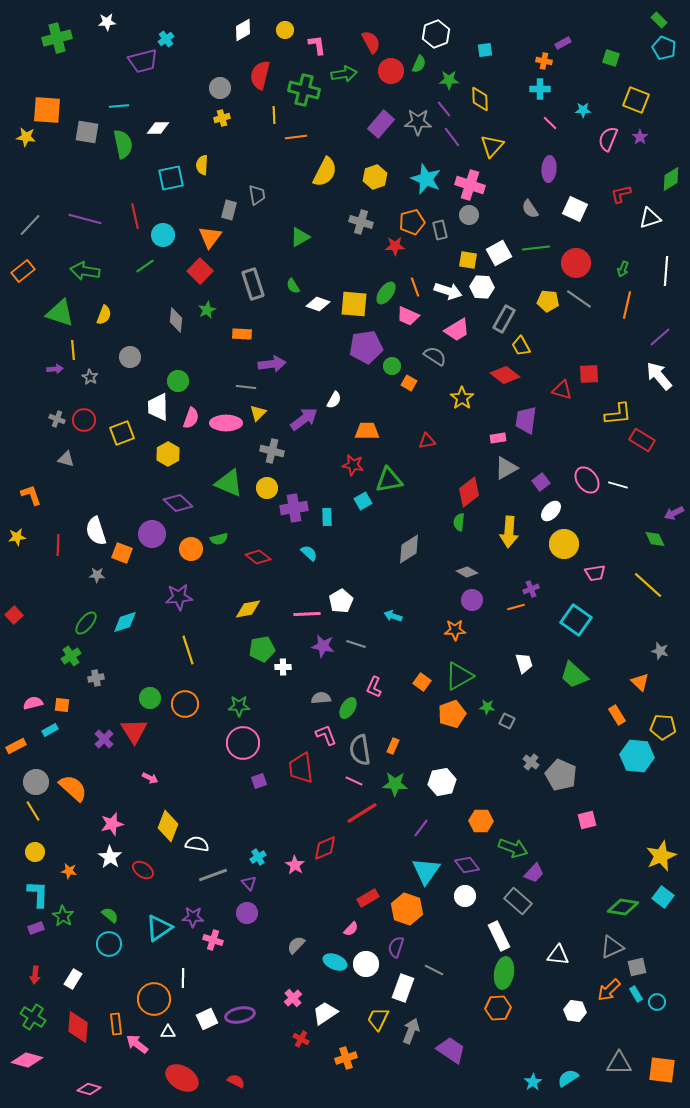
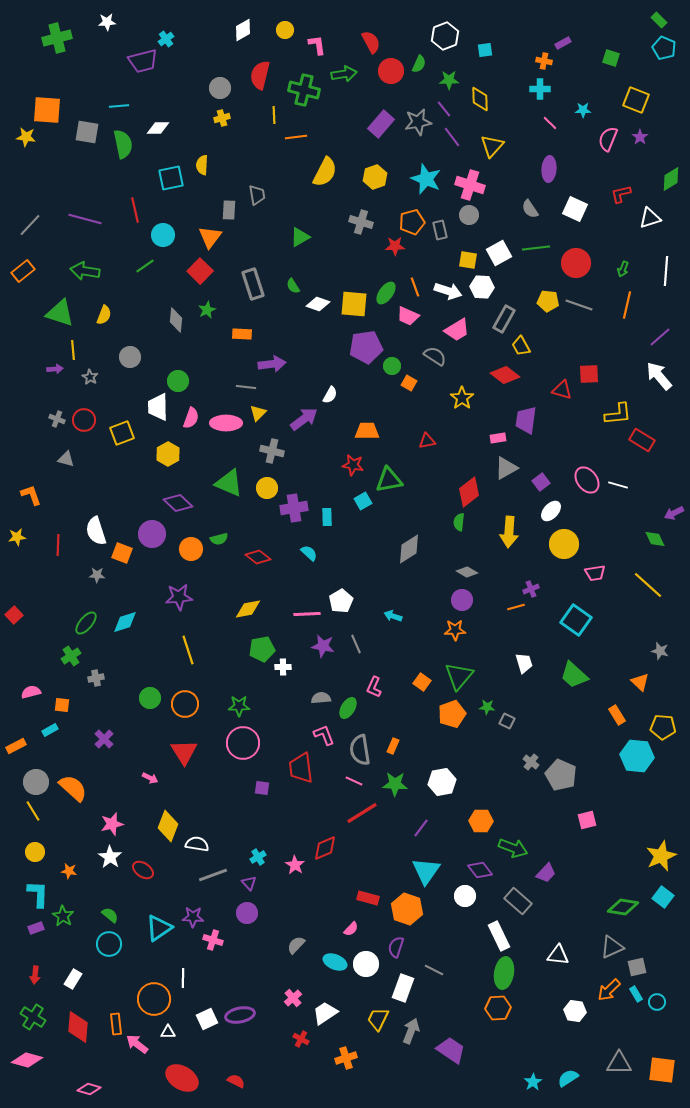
white hexagon at (436, 34): moved 9 px right, 2 px down
gray star at (418, 122): rotated 12 degrees counterclockwise
gray rectangle at (229, 210): rotated 12 degrees counterclockwise
red line at (135, 216): moved 6 px up
gray line at (579, 299): moved 6 px down; rotated 16 degrees counterclockwise
white semicircle at (334, 400): moved 4 px left, 5 px up
purple circle at (472, 600): moved 10 px left
gray line at (356, 644): rotated 48 degrees clockwise
green triangle at (459, 676): rotated 20 degrees counterclockwise
pink semicircle at (33, 703): moved 2 px left, 11 px up
red triangle at (134, 731): moved 50 px right, 21 px down
pink L-shape at (326, 735): moved 2 px left
purple square at (259, 781): moved 3 px right, 7 px down; rotated 28 degrees clockwise
purple diamond at (467, 865): moved 13 px right, 5 px down
purple trapezoid at (534, 873): moved 12 px right
red rectangle at (368, 898): rotated 45 degrees clockwise
